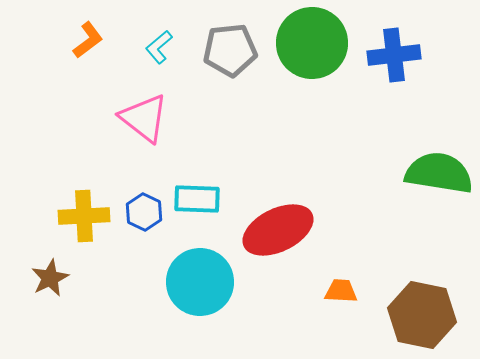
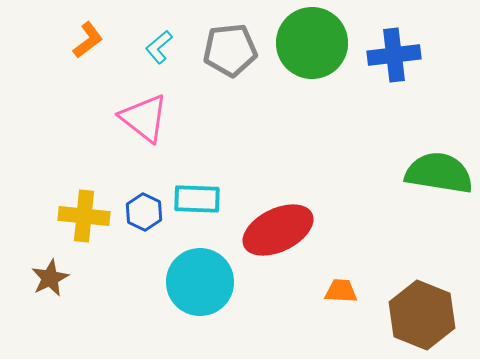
yellow cross: rotated 9 degrees clockwise
brown hexagon: rotated 10 degrees clockwise
